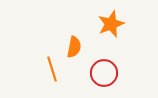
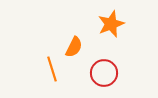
orange semicircle: rotated 15 degrees clockwise
